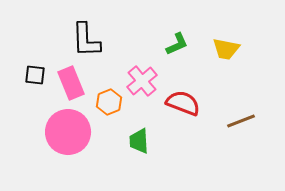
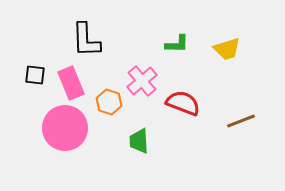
green L-shape: rotated 25 degrees clockwise
yellow trapezoid: moved 1 px right; rotated 28 degrees counterclockwise
orange hexagon: rotated 20 degrees counterclockwise
pink circle: moved 3 px left, 4 px up
